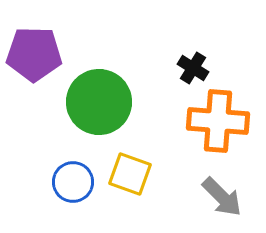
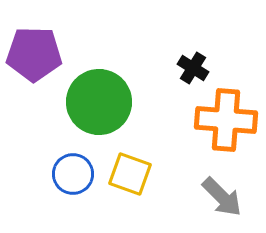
orange cross: moved 8 px right, 1 px up
blue circle: moved 8 px up
